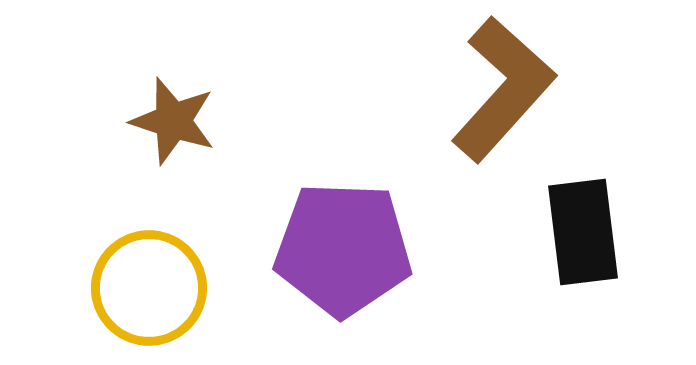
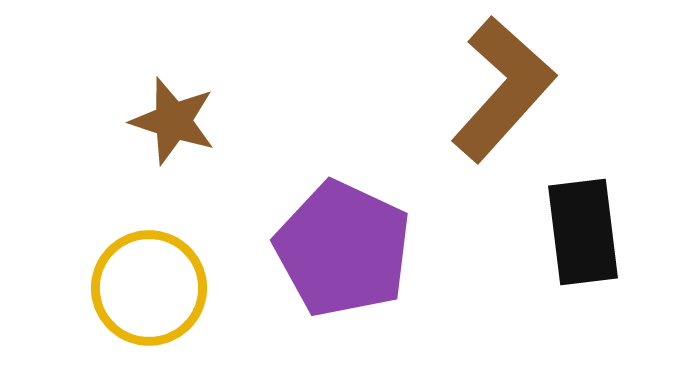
purple pentagon: rotated 23 degrees clockwise
